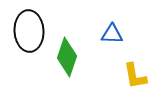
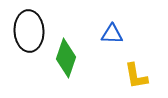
green diamond: moved 1 px left, 1 px down
yellow L-shape: moved 1 px right
